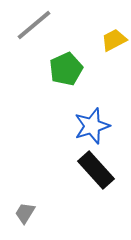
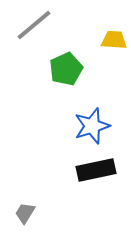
yellow trapezoid: rotated 32 degrees clockwise
black rectangle: rotated 60 degrees counterclockwise
